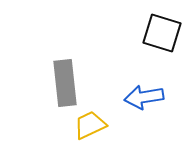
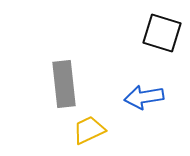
gray rectangle: moved 1 px left, 1 px down
yellow trapezoid: moved 1 px left, 5 px down
